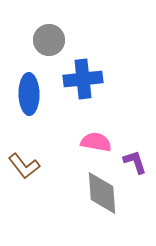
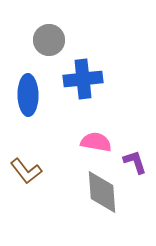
blue ellipse: moved 1 px left, 1 px down
brown L-shape: moved 2 px right, 5 px down
gray diamond: moved 1 px up
